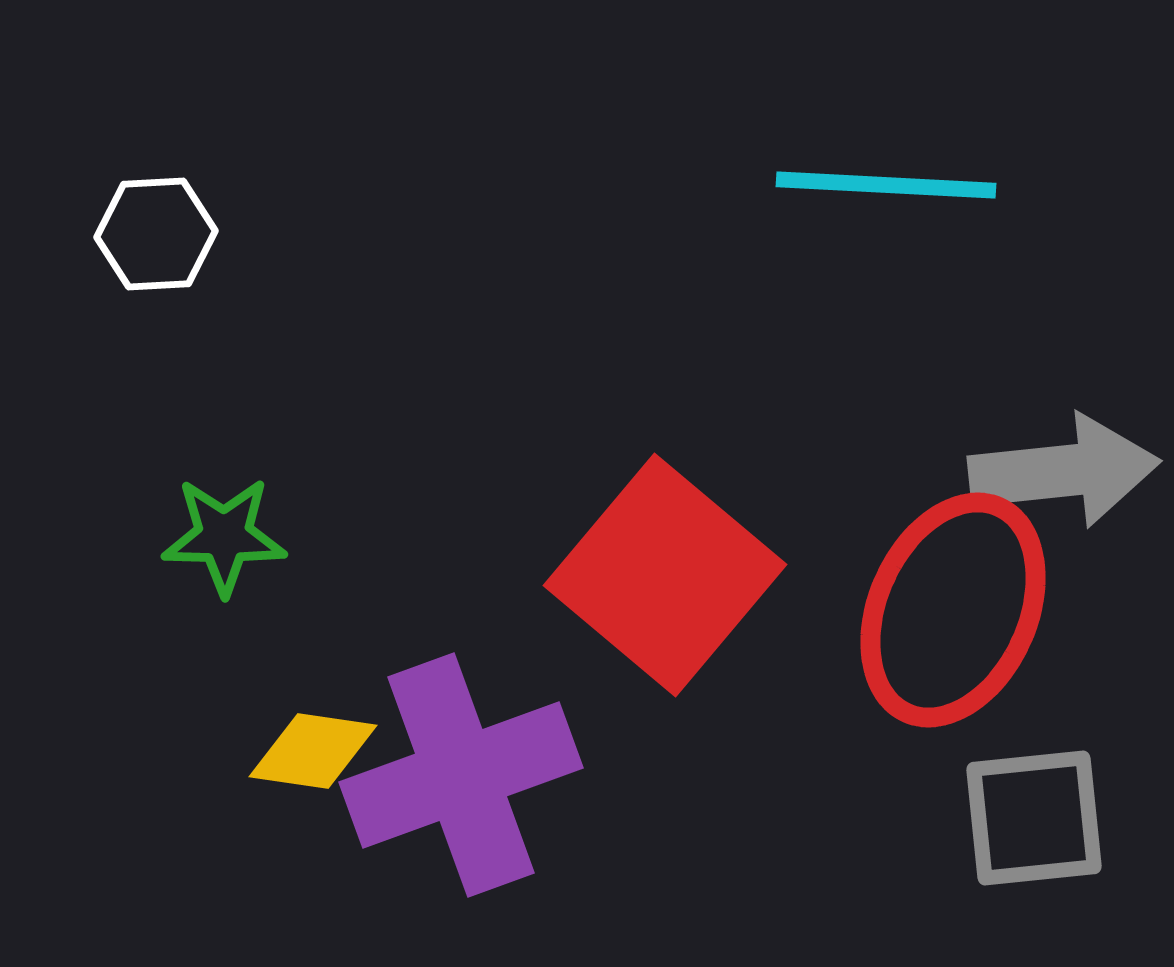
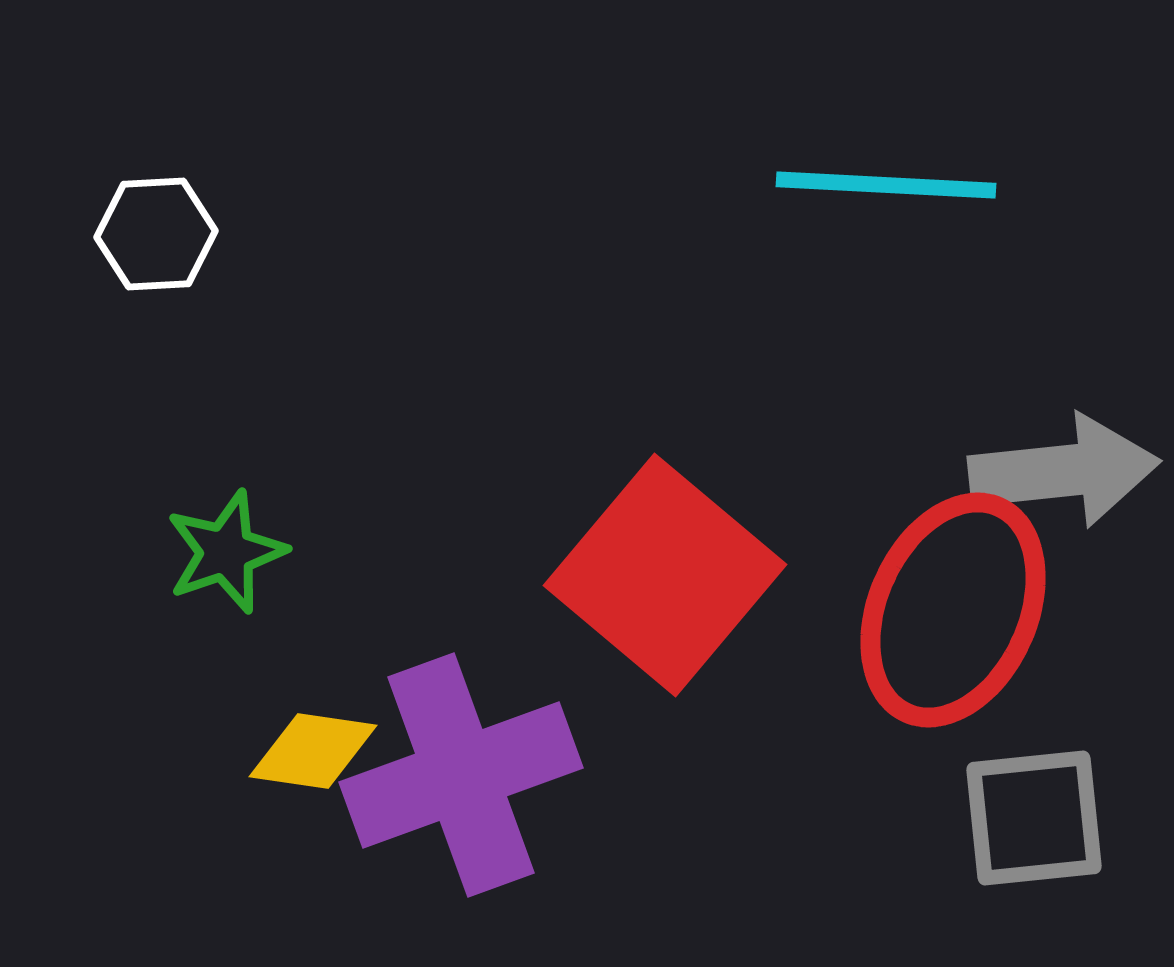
green star: moved 2 px right, 16 px down; rotated 20 degrees counterclockwise
